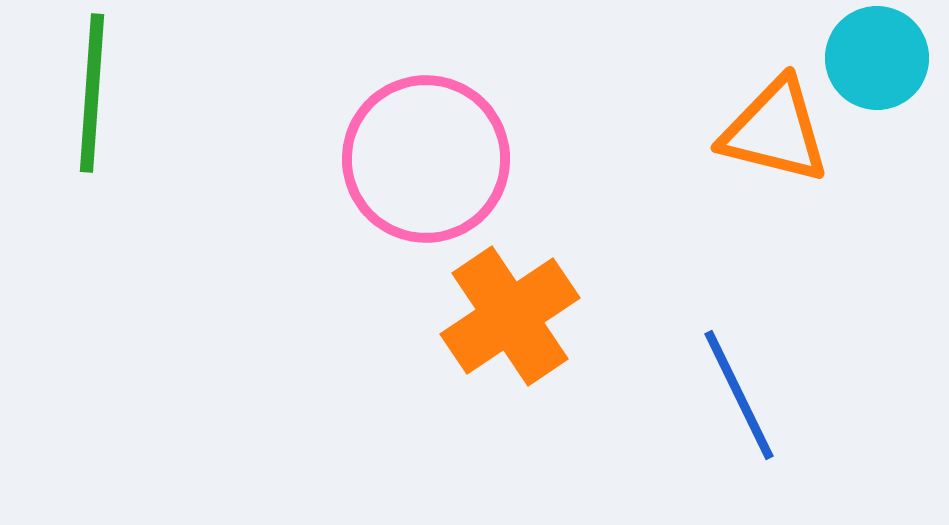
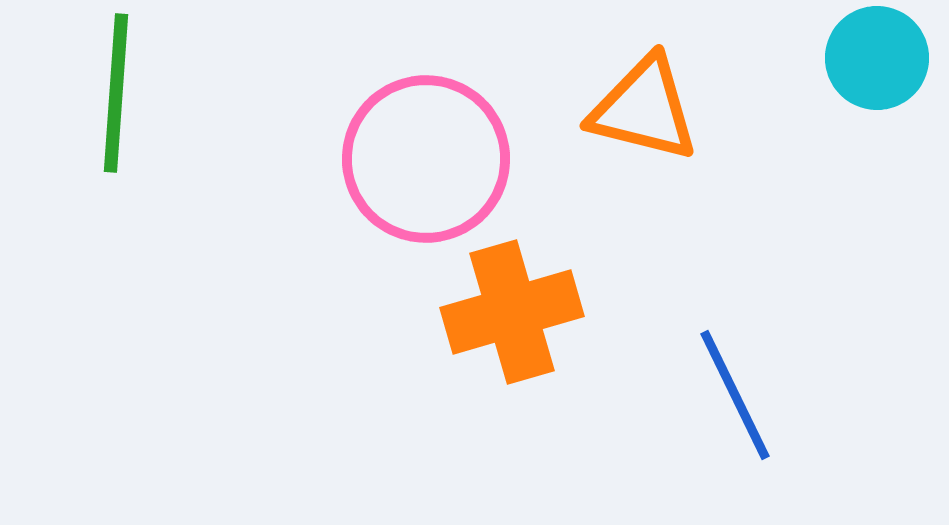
green line: moved 24 px right
orange triangle: moved 131 px left, 22 px up
orange cross: moved 2 px right, 4 px up; rotated 18 degrees clockwise
blue line: moved 4 px left
